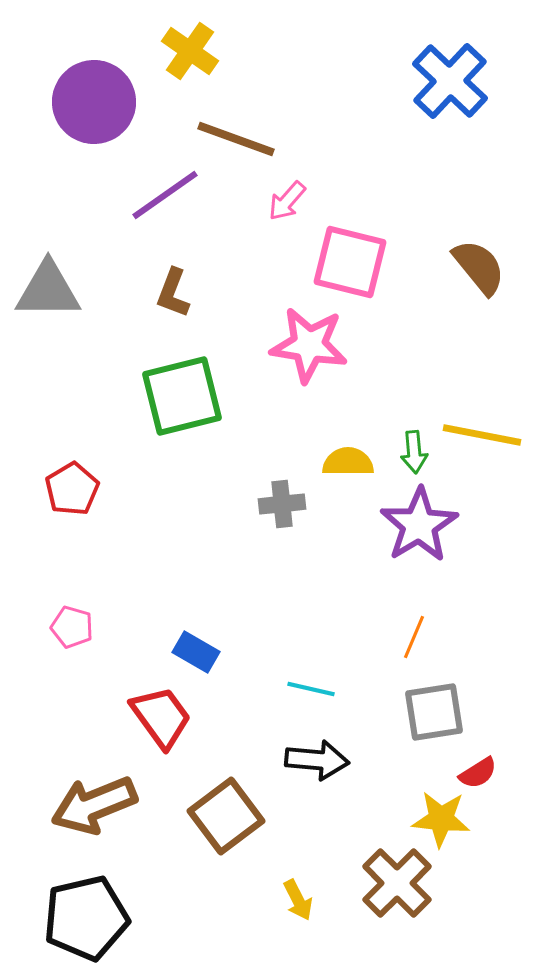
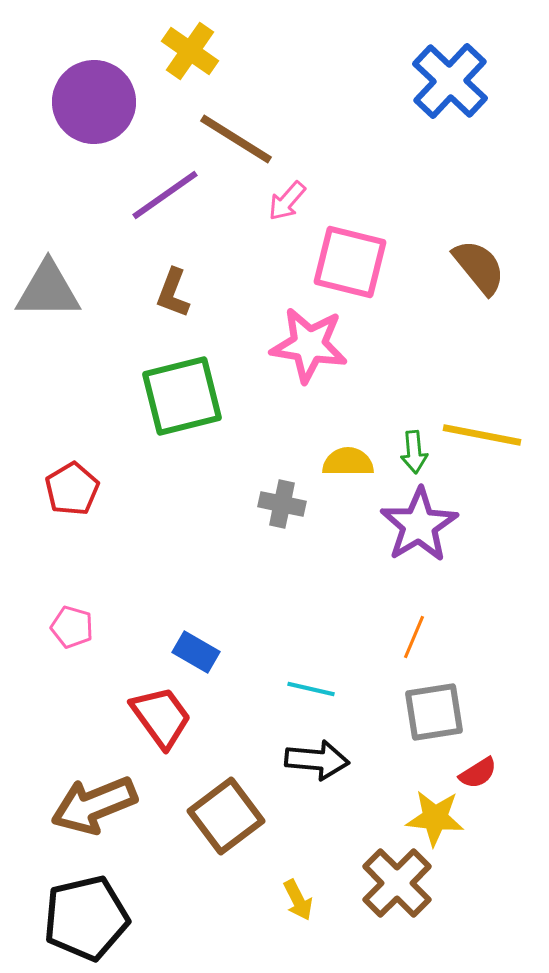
brown line: rotated 12 degrees clockwise
gray cross: rotated 18 degrees clockwise
yellow star: moved 6 px left, 1 px up
